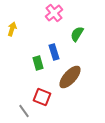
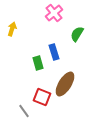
brown ellipse: moved 5 px left, 7 px down; rotated 10 degrees counterclockwise
